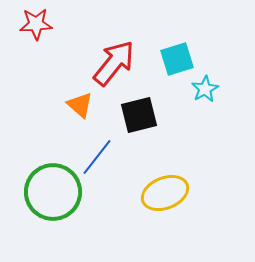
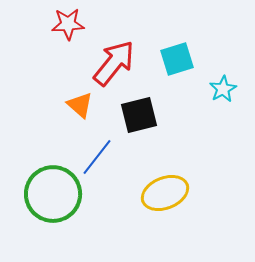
red star: moved 32 px right
cyan star: moved 18 px right
green circle: moved 2 px down
